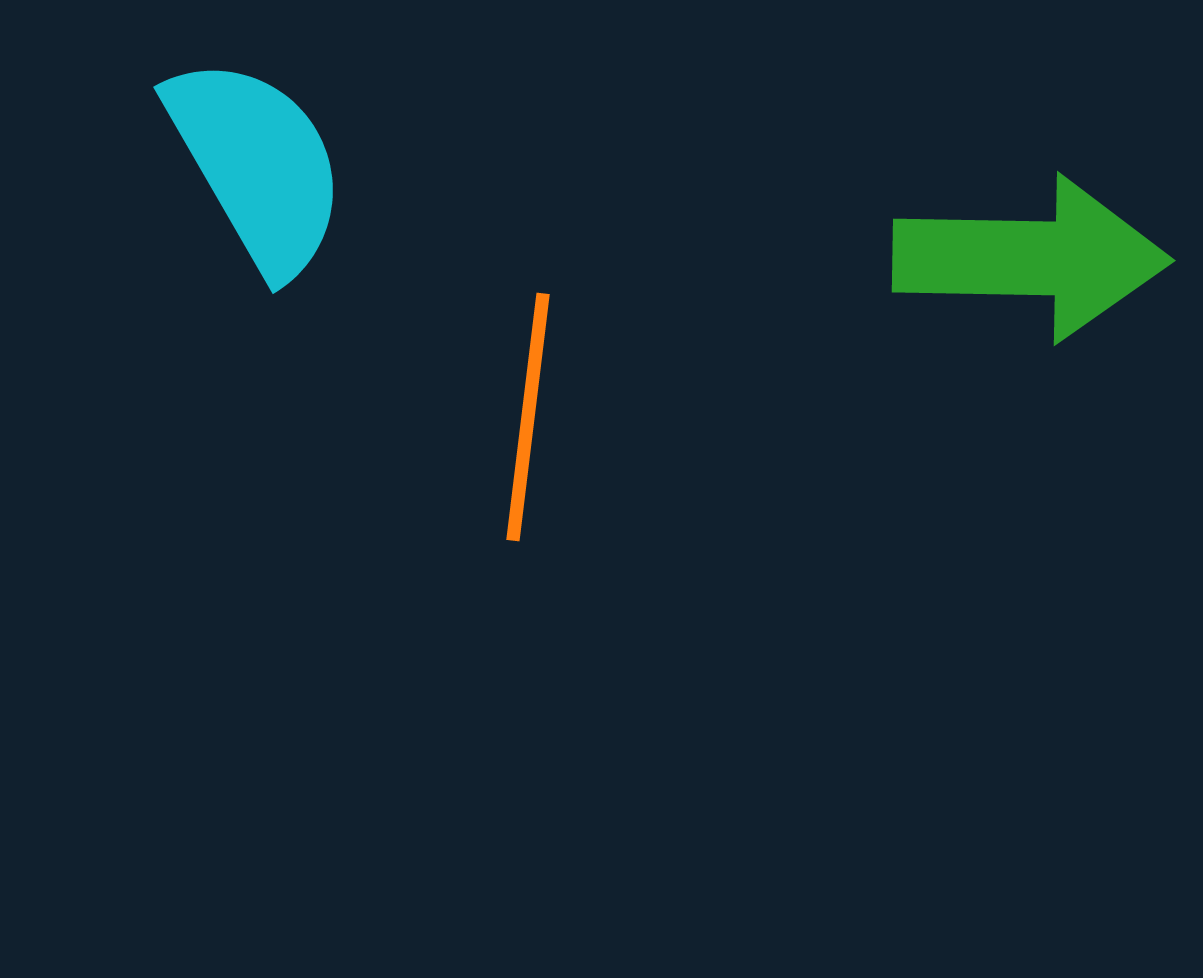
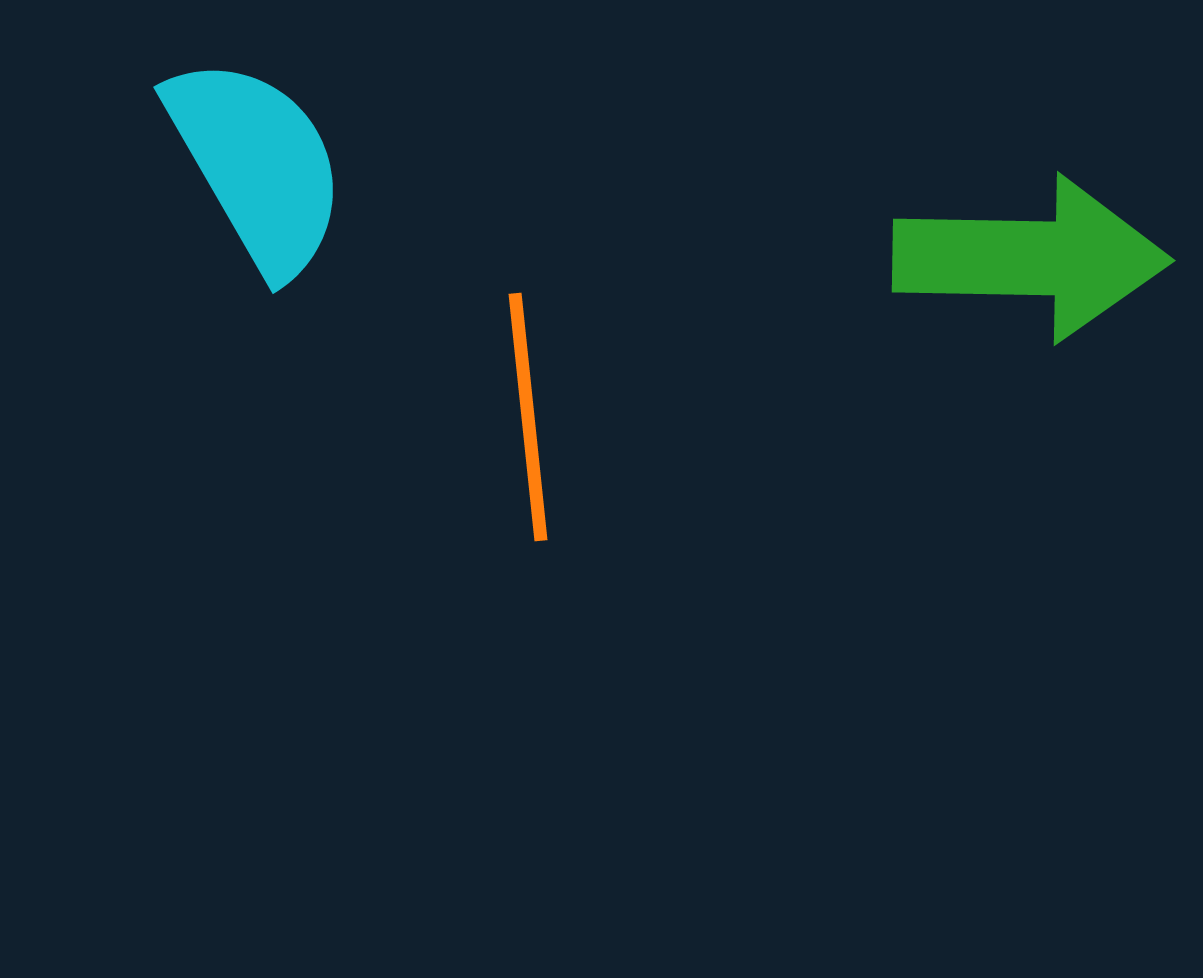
orange line: rotated 13 degrees counterclockwise
